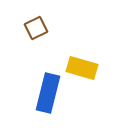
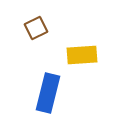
yellow rectangle: moved 13 px up; rotated 20 degrees counterclockwise
